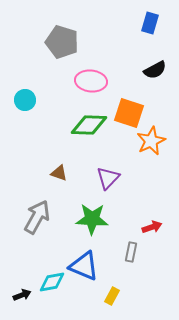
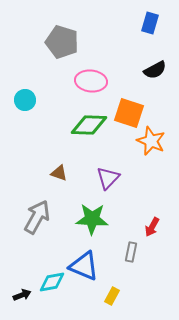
orange star: rotated 24 degrees counterclockwise
red arrow: rotated 138 degrees clockwise
